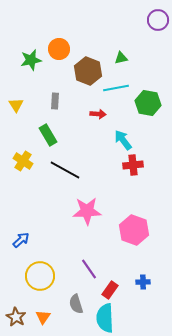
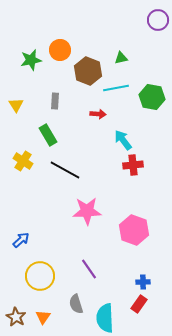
orange circle: moved 1 px right, 1 px down
green hexagon: moved 4 px right, 6 px up
red rectangle: moved 29 px right, 14 px down
